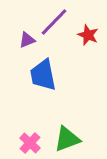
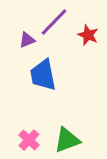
green triangle: moved 1 px down
pink cross: moved 1 px left, 3 px up
